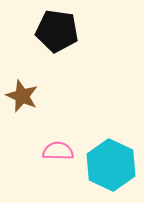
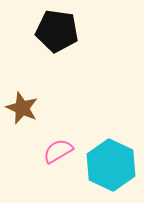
brown star: moved 12 px down
pink semicircle: rotated 32 degrees counterclockwise
